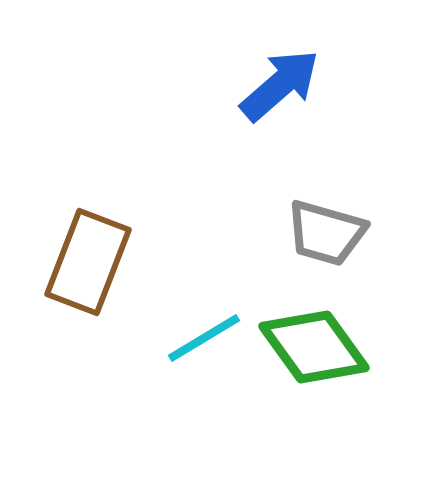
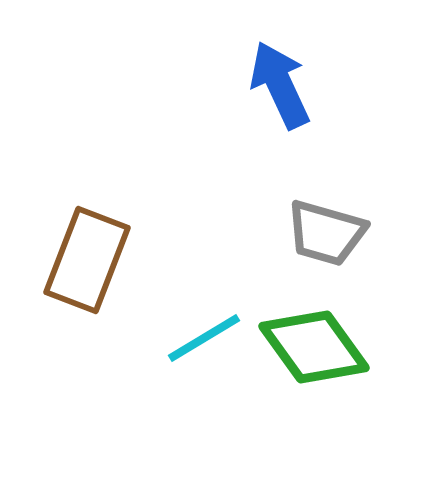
blue arrow: rotated 74 degrees counterclockwise
brown rectangle: moved 1 px left, 2 px up
